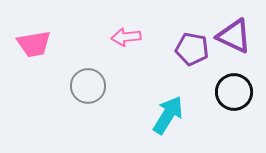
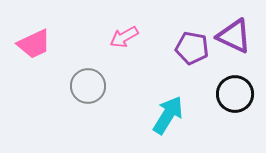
pink arrow: moved 2 px left; rotated 24 degrees counterclockwise
pink trapezoid: rotated 15 degrees counterclockwise
purple pentagon: moved 1 px up
black circle: moved 1 px right, 2 px down
